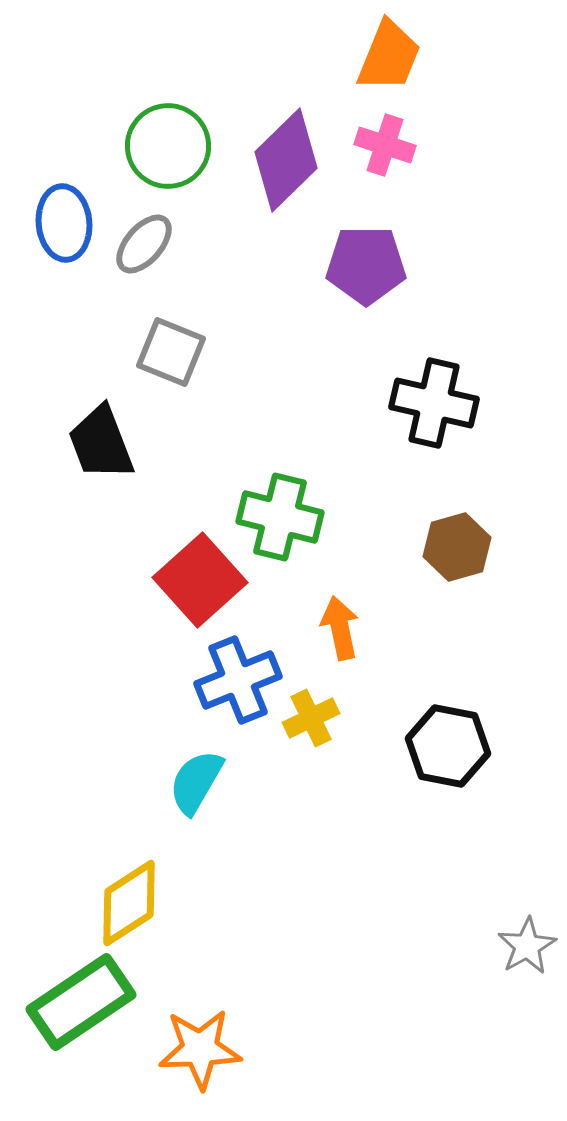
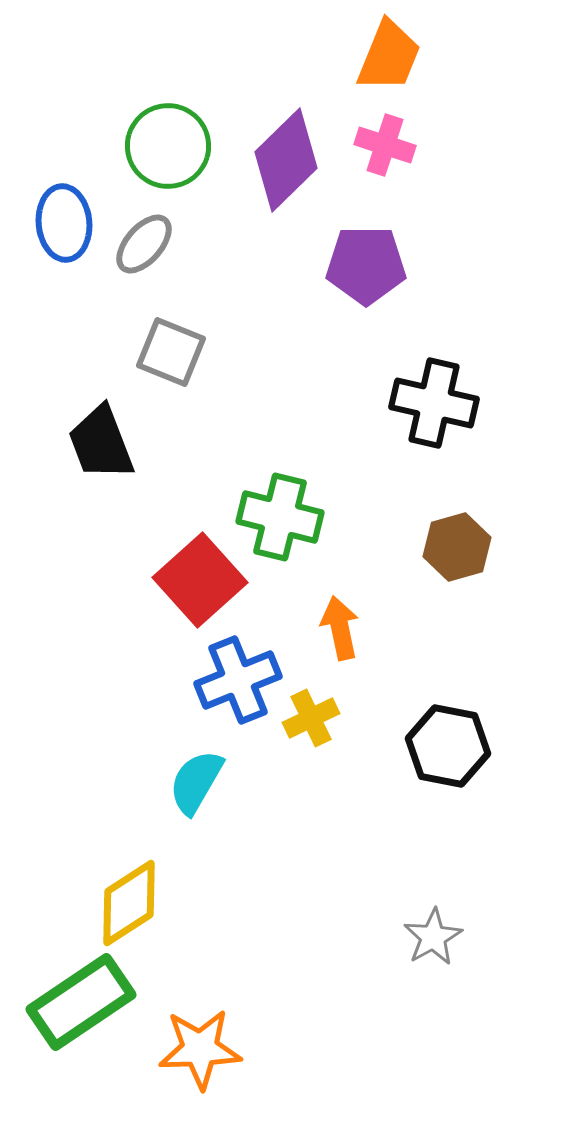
gray star: moved 94 px left, 9 px up
